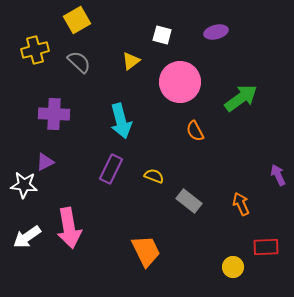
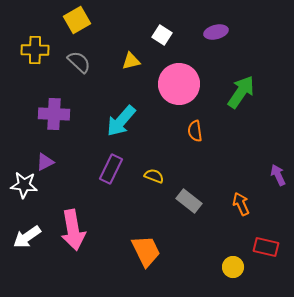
white square: rotated 18 degrees clockwise
yellow cross: rotated 16 degrees clockwise
yellow triangle: rotated 24 degrees clockwise
pink circle: moved 1 px left, 2 px down
green arrow: moved 6 px up; rotated 20 degrees counterclockwise
cyan arrow: rotated 56 degrees clockwise
orange semicircle: rotated 20 degrees clockwise
pink arrow: moved 4 px right, 2 px down
red rectangle: rotated 15 degrees clockwise
